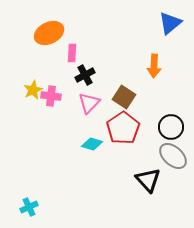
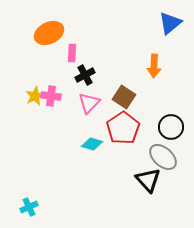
yellow star: moved 2 px right, 6 px down
gray ellipse: moved 10 px left, 1 px down
